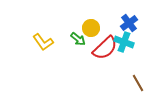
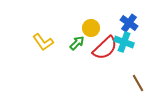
blue cross: rotated 18 degrees counterclockwise
green arrow: moved 1 px left, 4 px down; rotated 84 degrees counterclockwise
